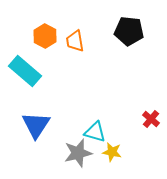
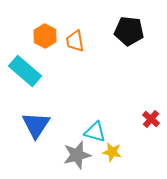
gray star: moved 1 px left, 2 px down
